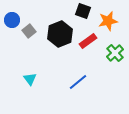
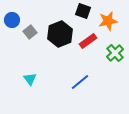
gray square: moved 1 px right, 1 px down
blue line: moved 2 px right
